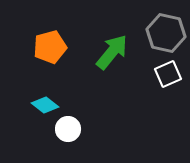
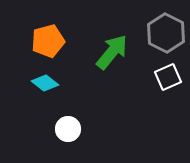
gray hexagon: rotated 15 degrees clockwise
orange pentagon: moved 2 px left, 6 px up
white square: moved 3 px down
cyan diamond: moved 22 px up
